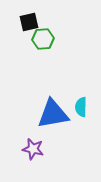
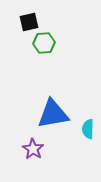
green hexagon: moved 1 px right, 4 px down
cyan semicircle: moved 7 px right, 22 px down
purple star: rotated 20 degrees clockwise
